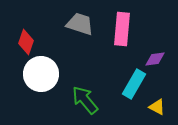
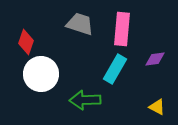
cyan rectangle: moved 19 px left, 15 px up
green arrow: rotated 52 degrees counterclockwise
